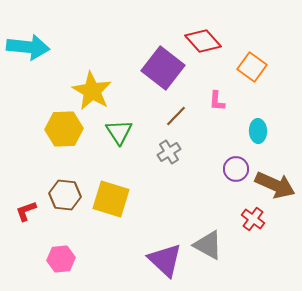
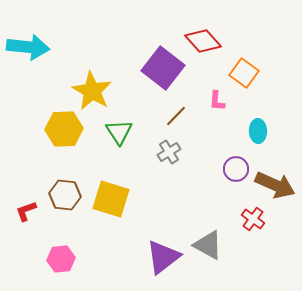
orange square: moved 8 px left, 6 px down
purple triangle: moved 2 px left, 3 px up; rotated 39 degrees clockwise
